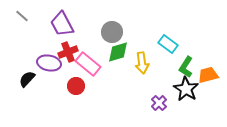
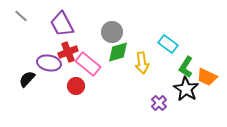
gray line: moved 1 px left
orange trapezoid: moved 1 px left, 2 px down; rotated 140 degrees counterclockwise
